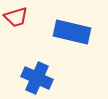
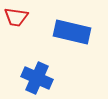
red trapezoid: rotated 25 degrees clockwise
